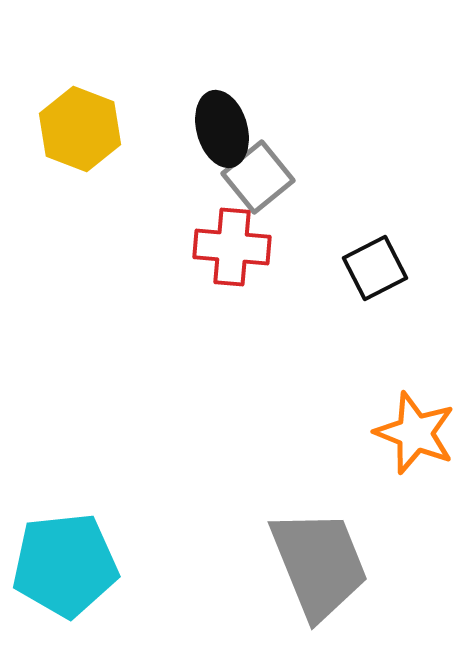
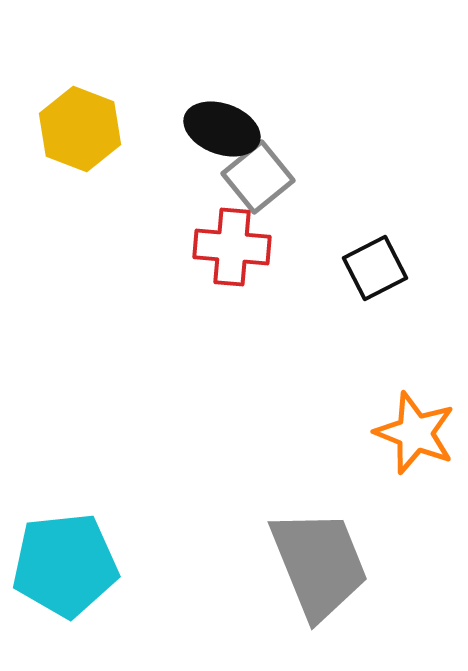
black ellipse: rotated 54 degrees counterclockwise
